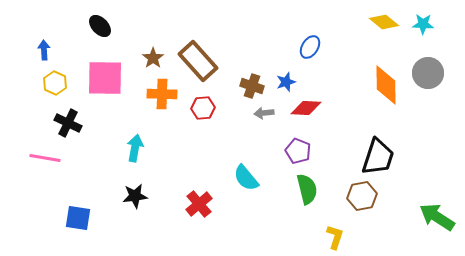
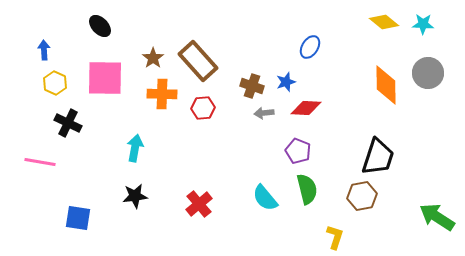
pink line: moved 5 px left, 4 px down
cyan semicircle: moved 19 px right, 20 px down
